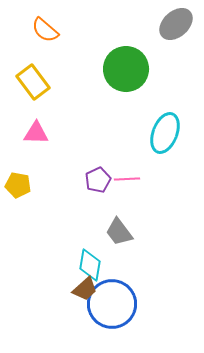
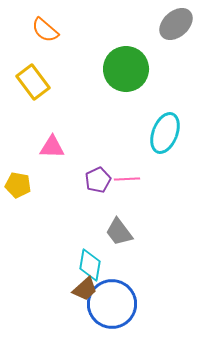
pink triangle: moved 16 px right, 14 px down
